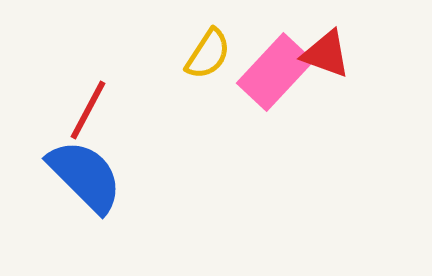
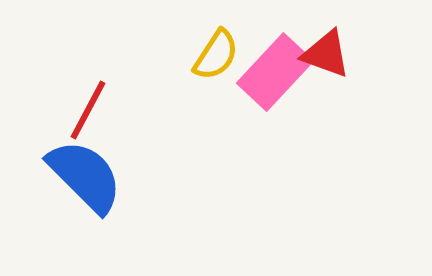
yellow semicircle: moved 8 px right, 1 px down
